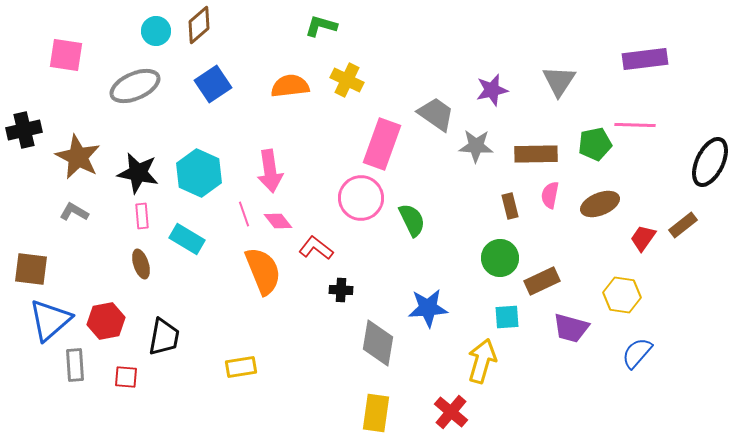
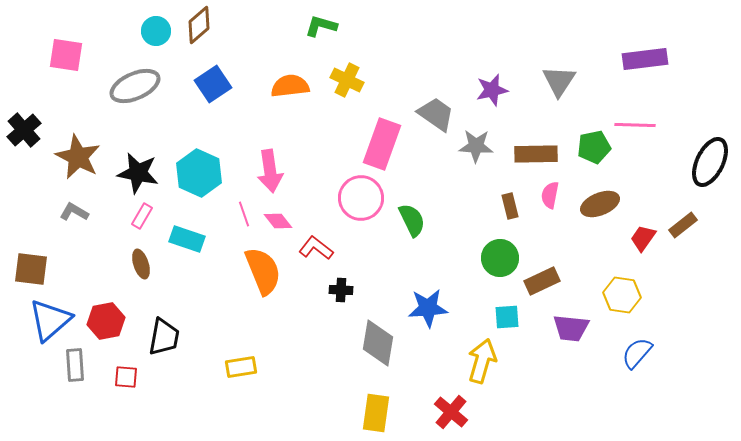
black cross at (24, 130): rotated 28 degrees counterclockwise
green pentagon at (595, 144): moved 1 px left, 3 px down
pink rectangle at (142, 216): rotated 35 degrees clockwise
cyan rectangle at (187, 239): rotated 12 degrees counterclockwise
purple trapezoid at (571, 328): rotated 9 degrees counterclockwise
